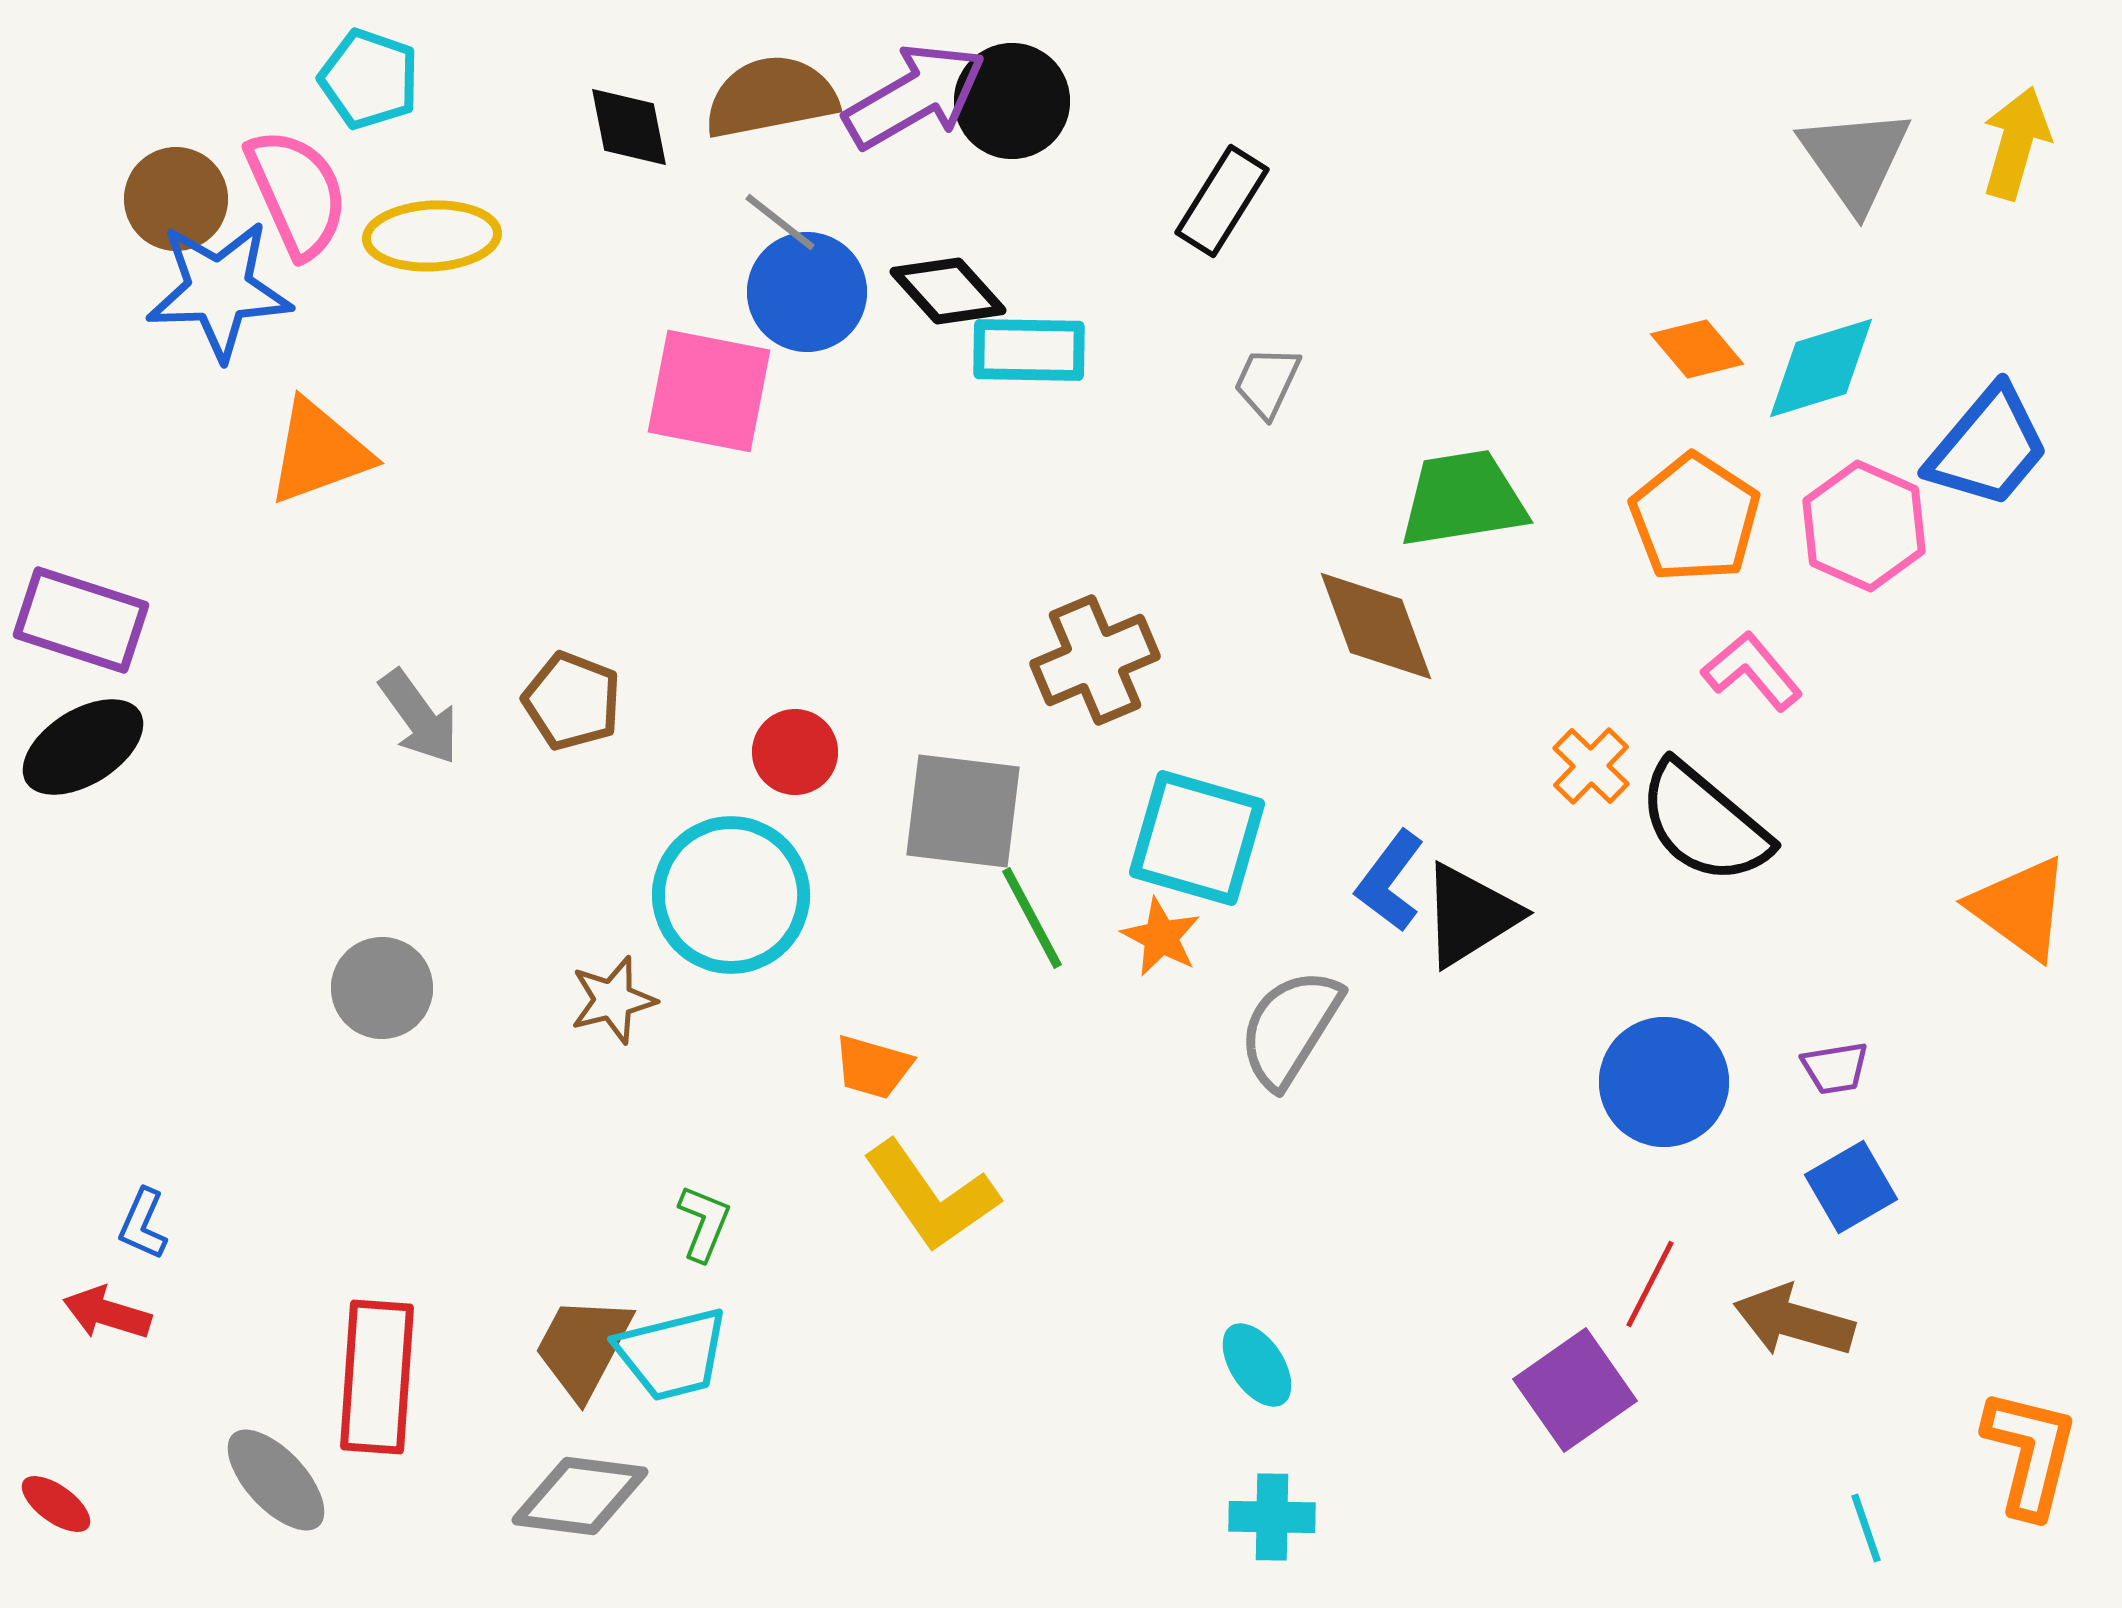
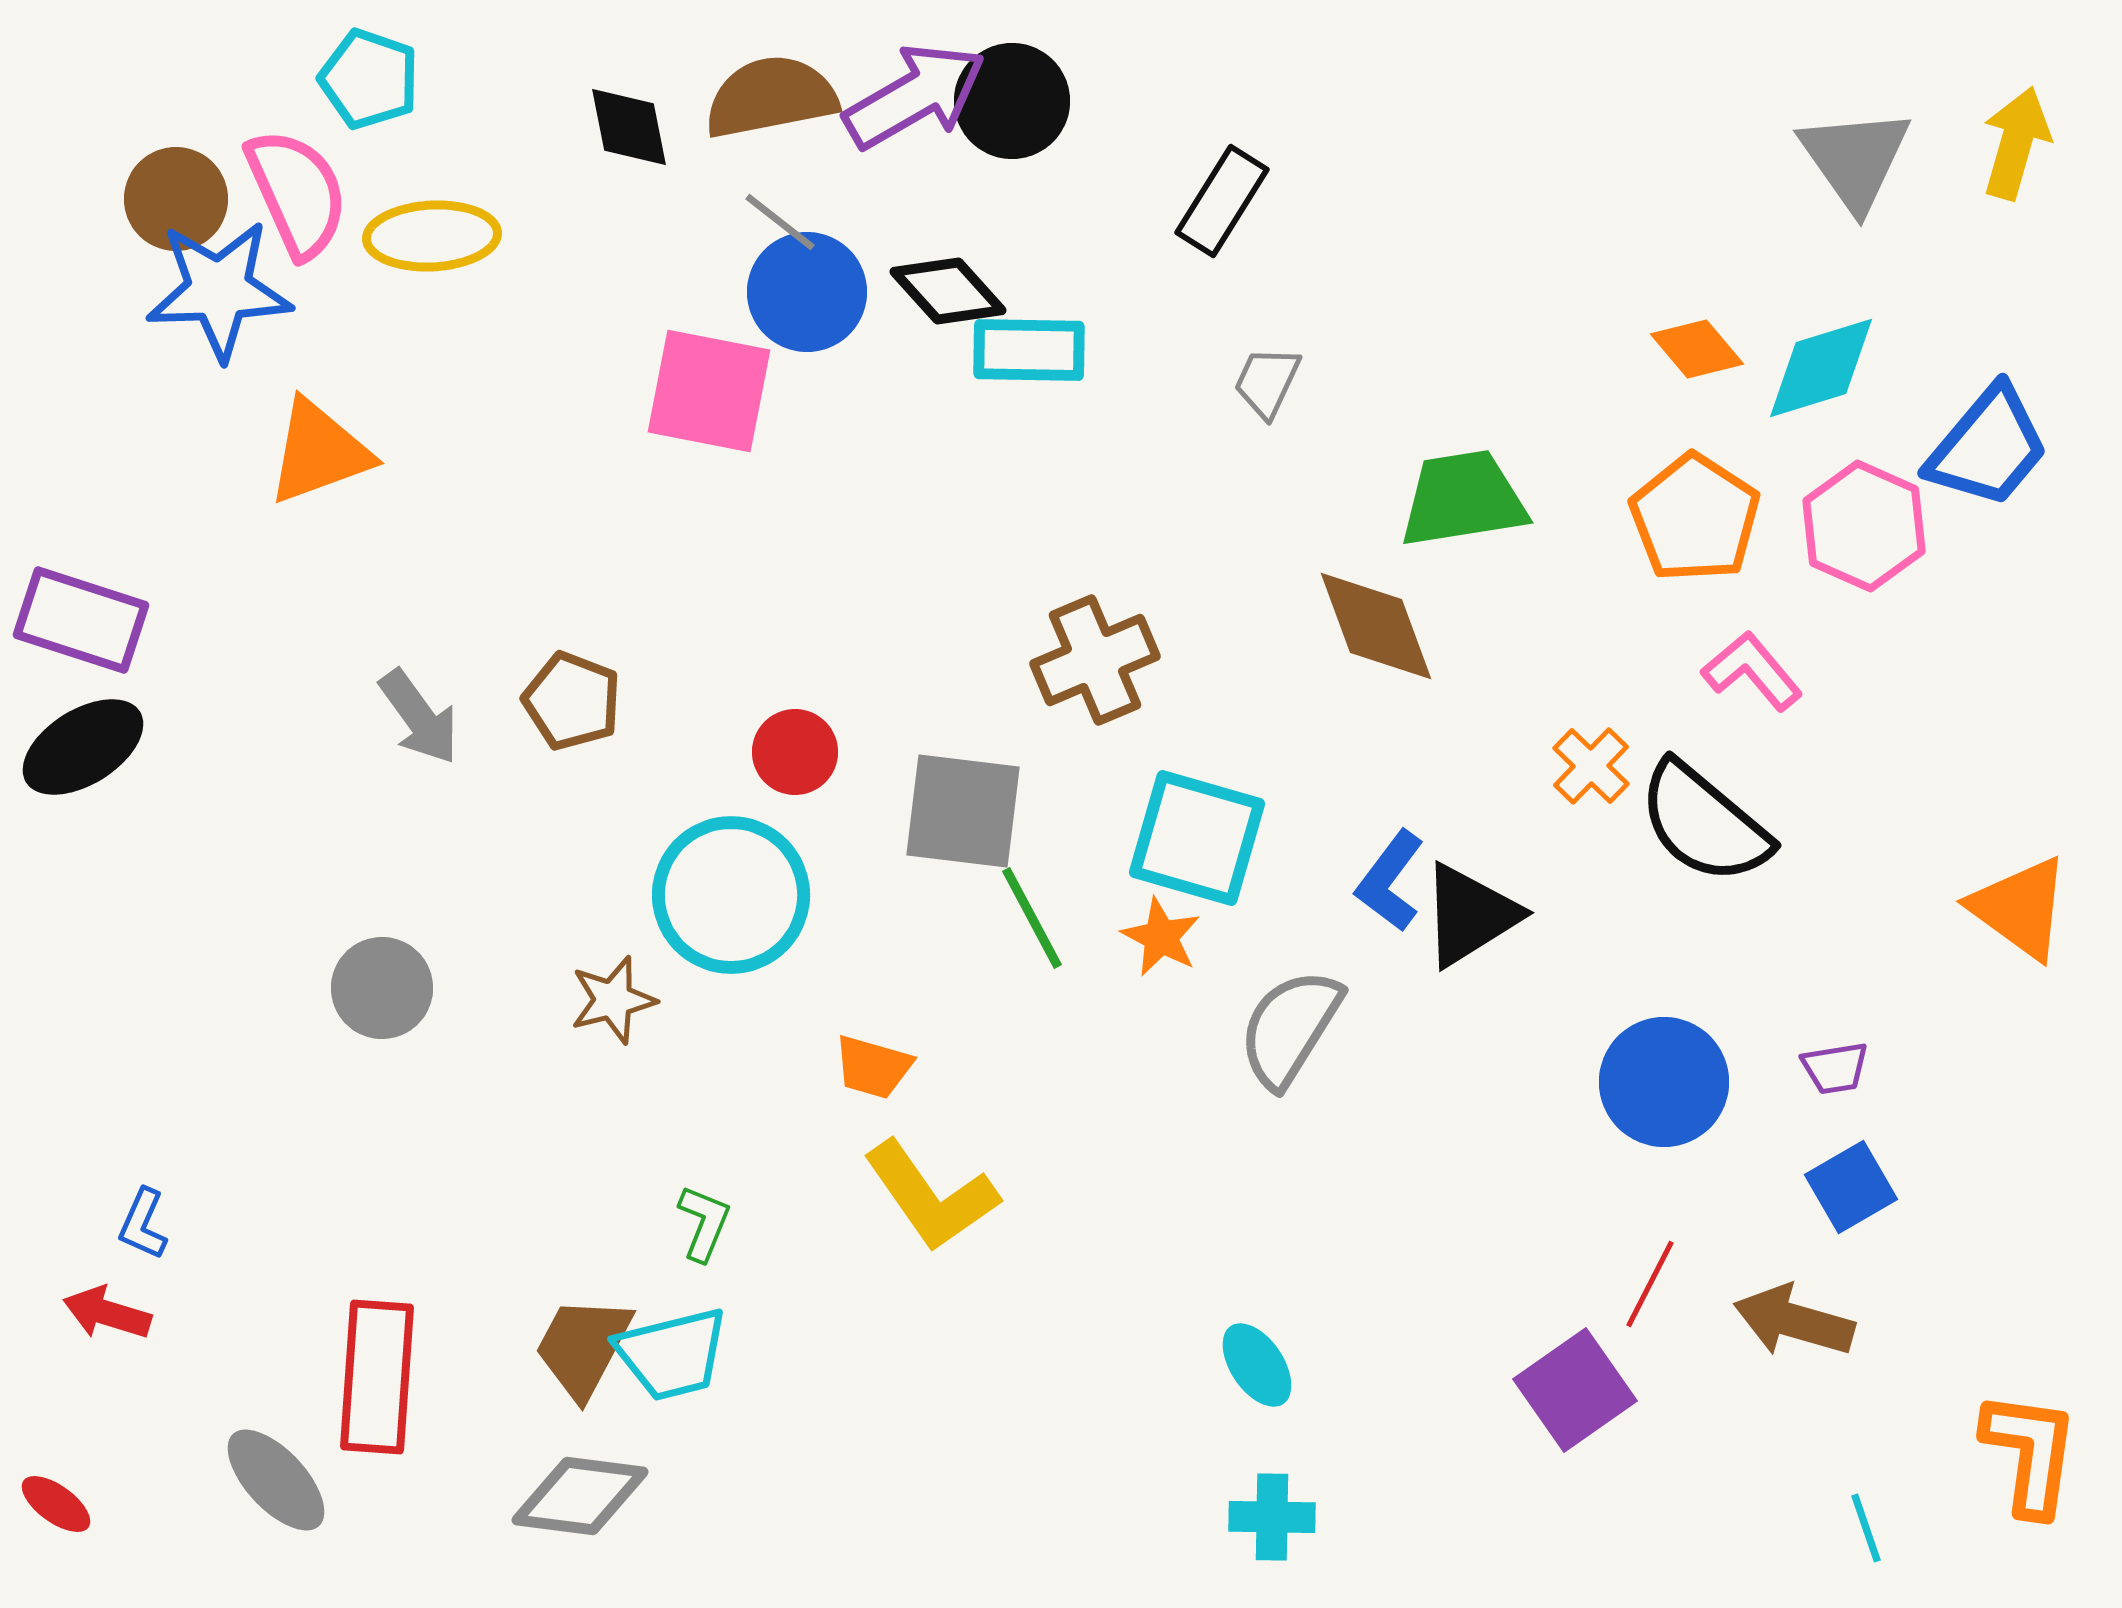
orange L-shape at (2030, 1453): rotated 6 degrees counterclockwise
